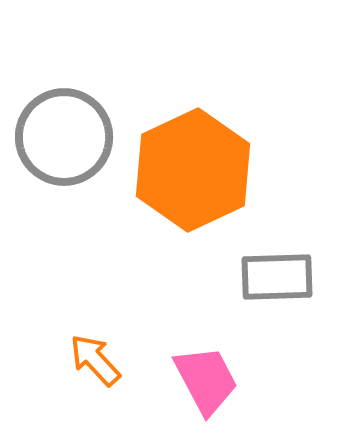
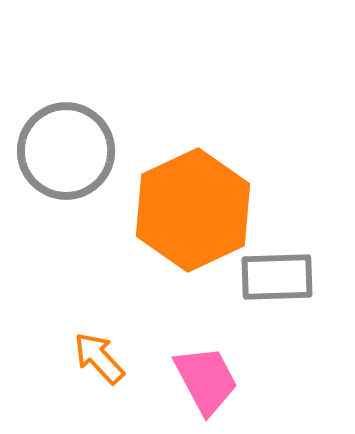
gray circle: moved 2 px right, 14 px down
orange hexagon: moved 40 px down
orange arrow: moved 4 px right, 2 px up
